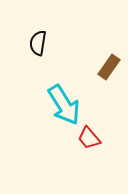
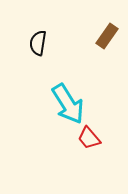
brown rectangle: moved 2 px left, 31 px up
cyan arrow: moved 4 px right, 1 px up
